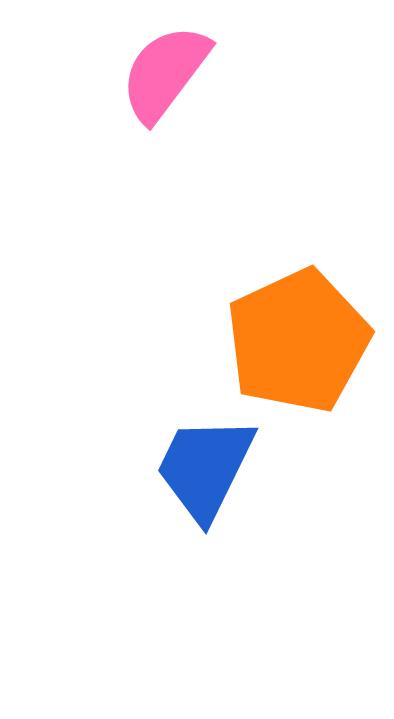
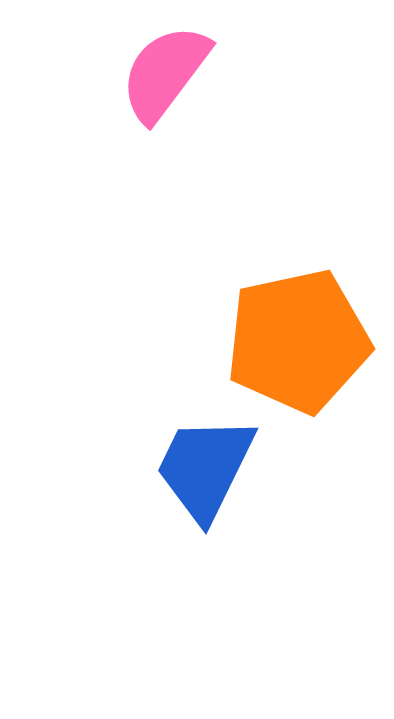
orange pentagon: rotated 13 degrees clockwise
